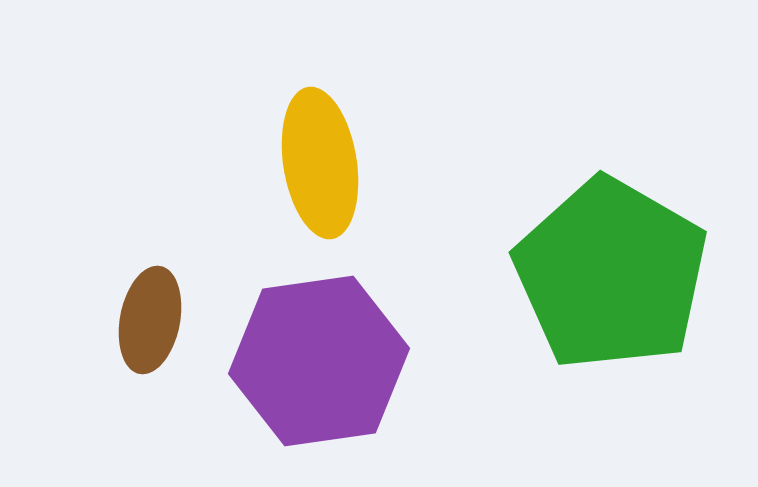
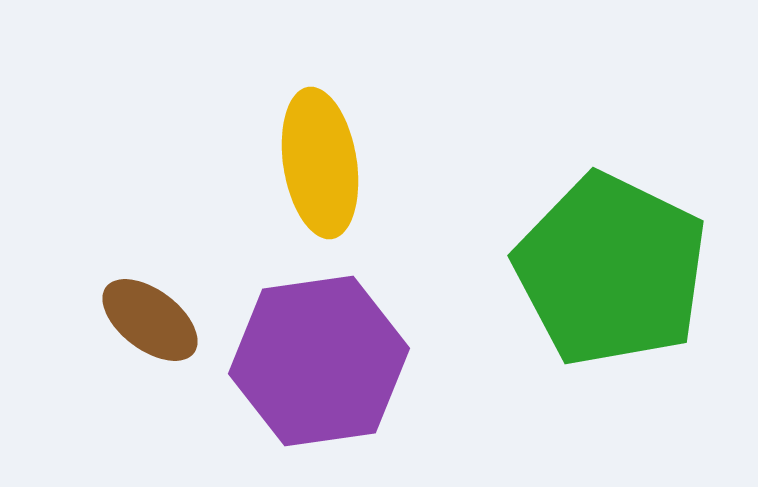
green pentagon: moved 4 px up; rotated 4 degrees counterclockwise
brown ellipse: rotated 64 degrees counterclockwise
